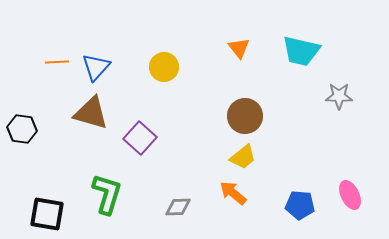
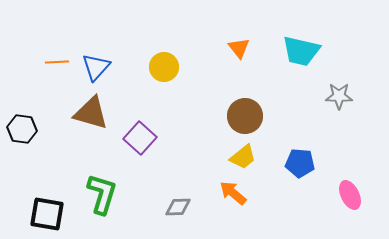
green L-shape: moved 5 px left
blue pentagon: moved 42 px up
